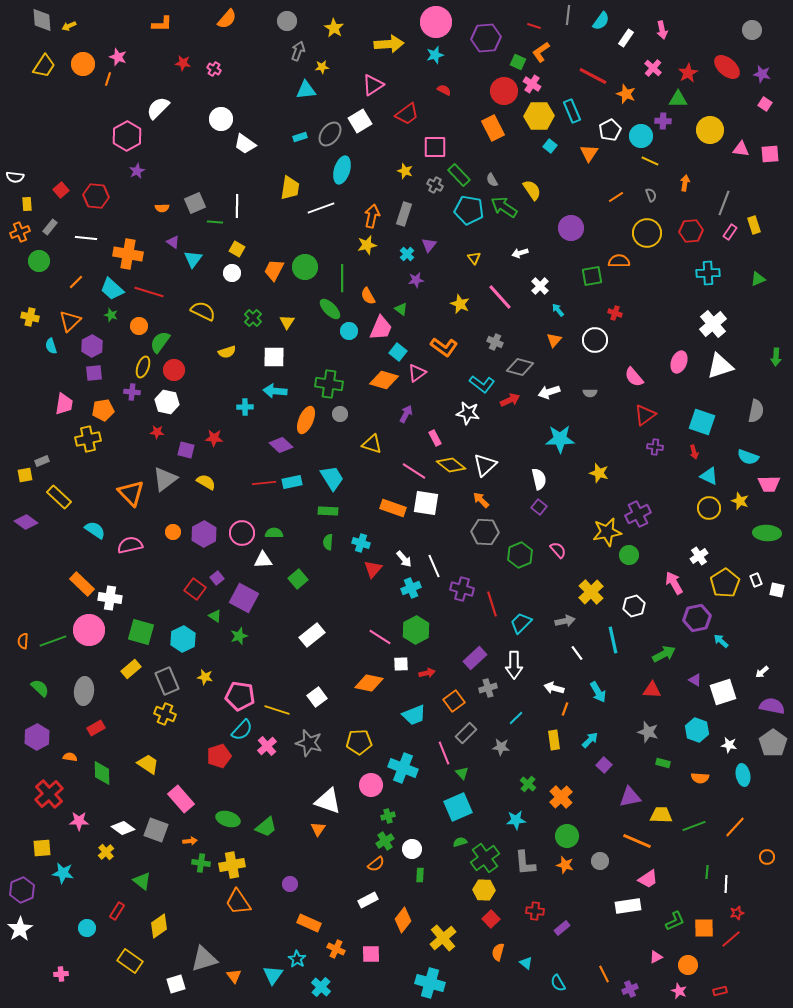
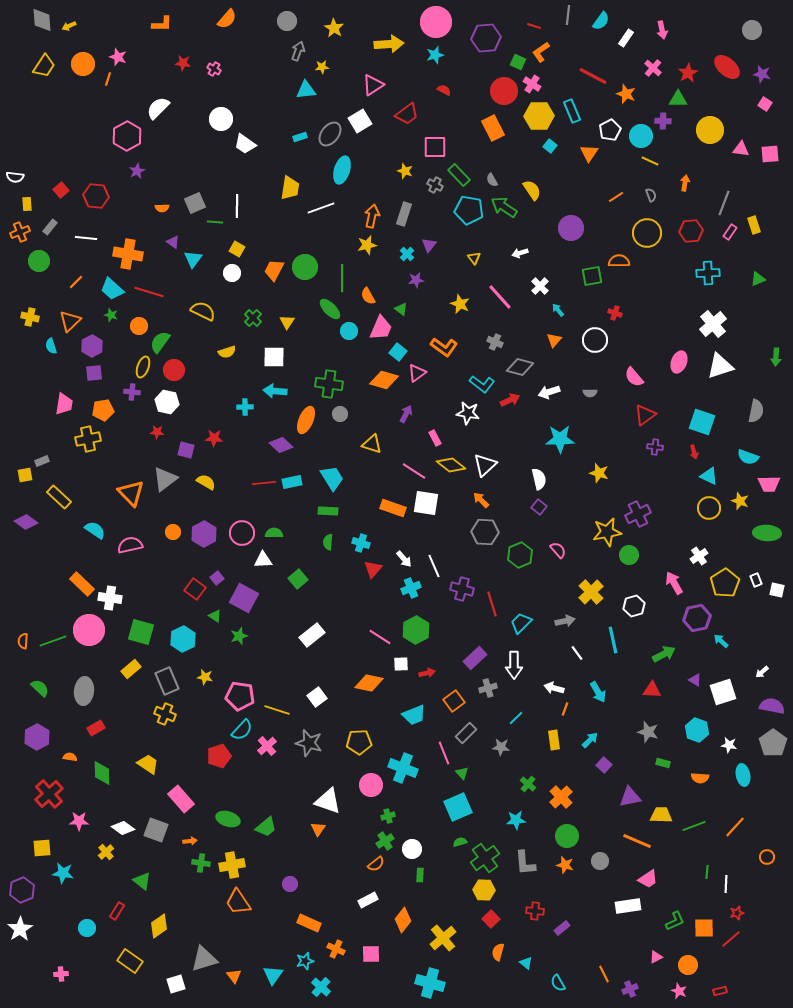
cyan star at (297, 959): moved 8 px right, 2 px down; rotated 24 degrees clockwise
